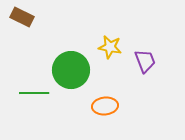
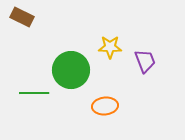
yellow star: rotated 10 degrees counterclockwise
